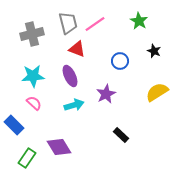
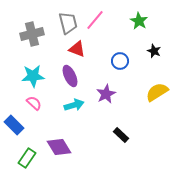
pink line: moved 4 px up; rotated 15 degrees counterclockwise
